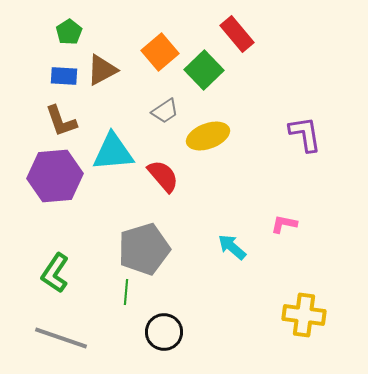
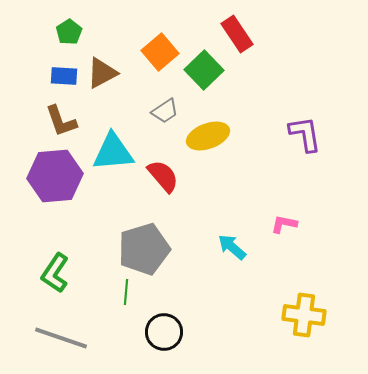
red rectangle: rotated 6 degrees clockwise
brown triangle: moved 3 px down
